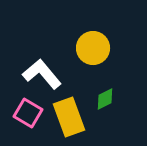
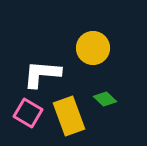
white L-shape: rotated 45 degrees counterclockwise
green diamond: rotated 70 degrees clockwise
yellow rectangle: moved 1 px up
